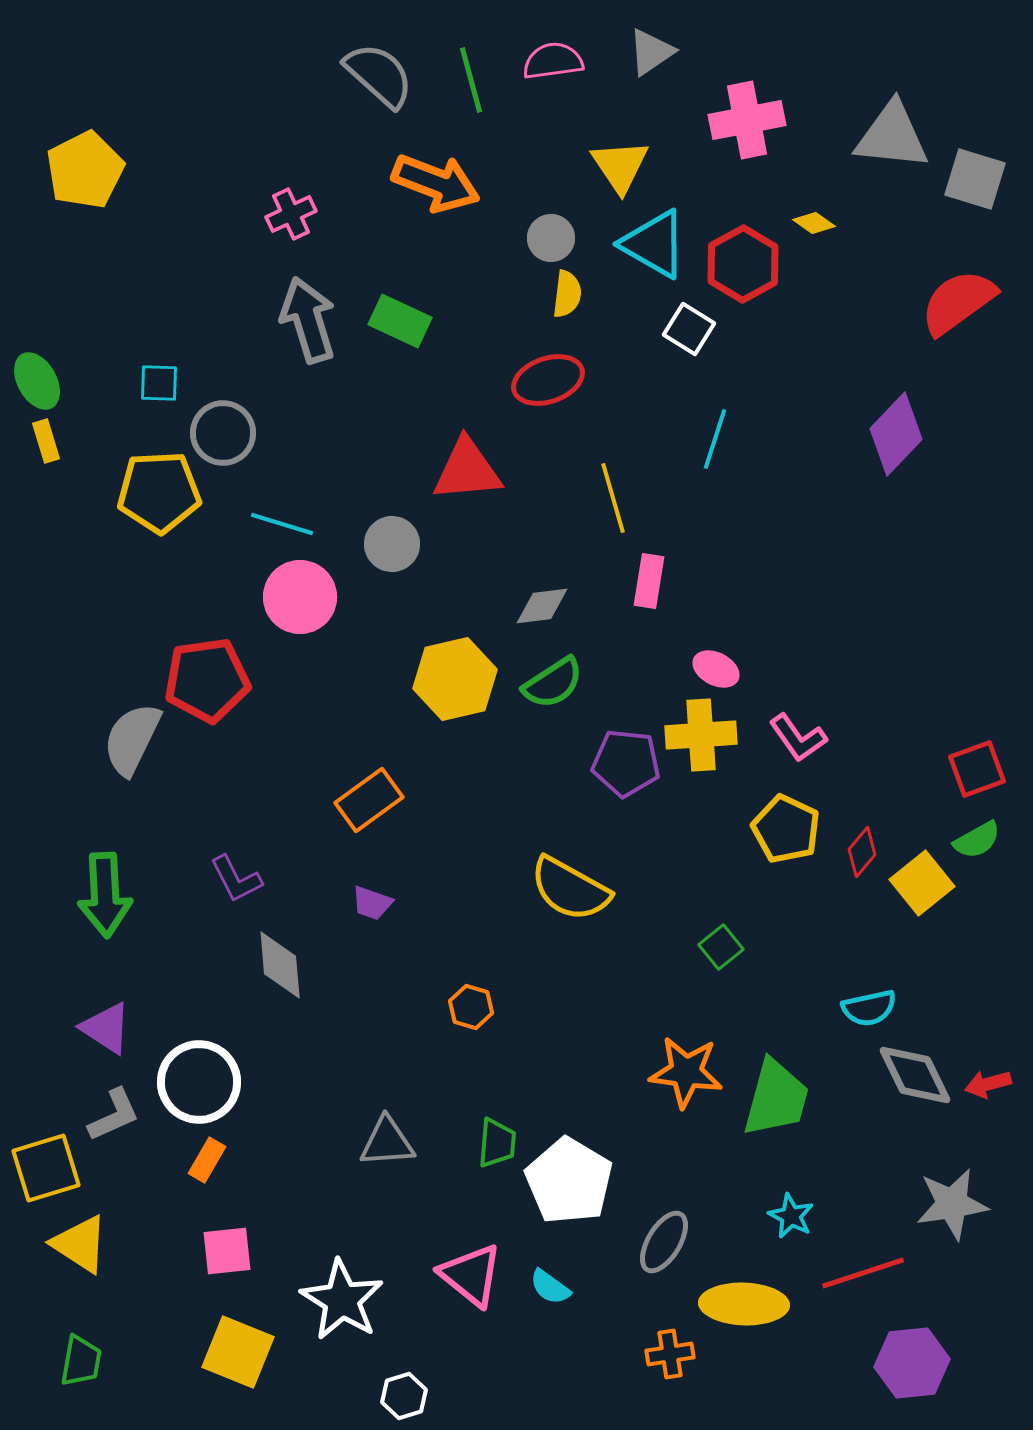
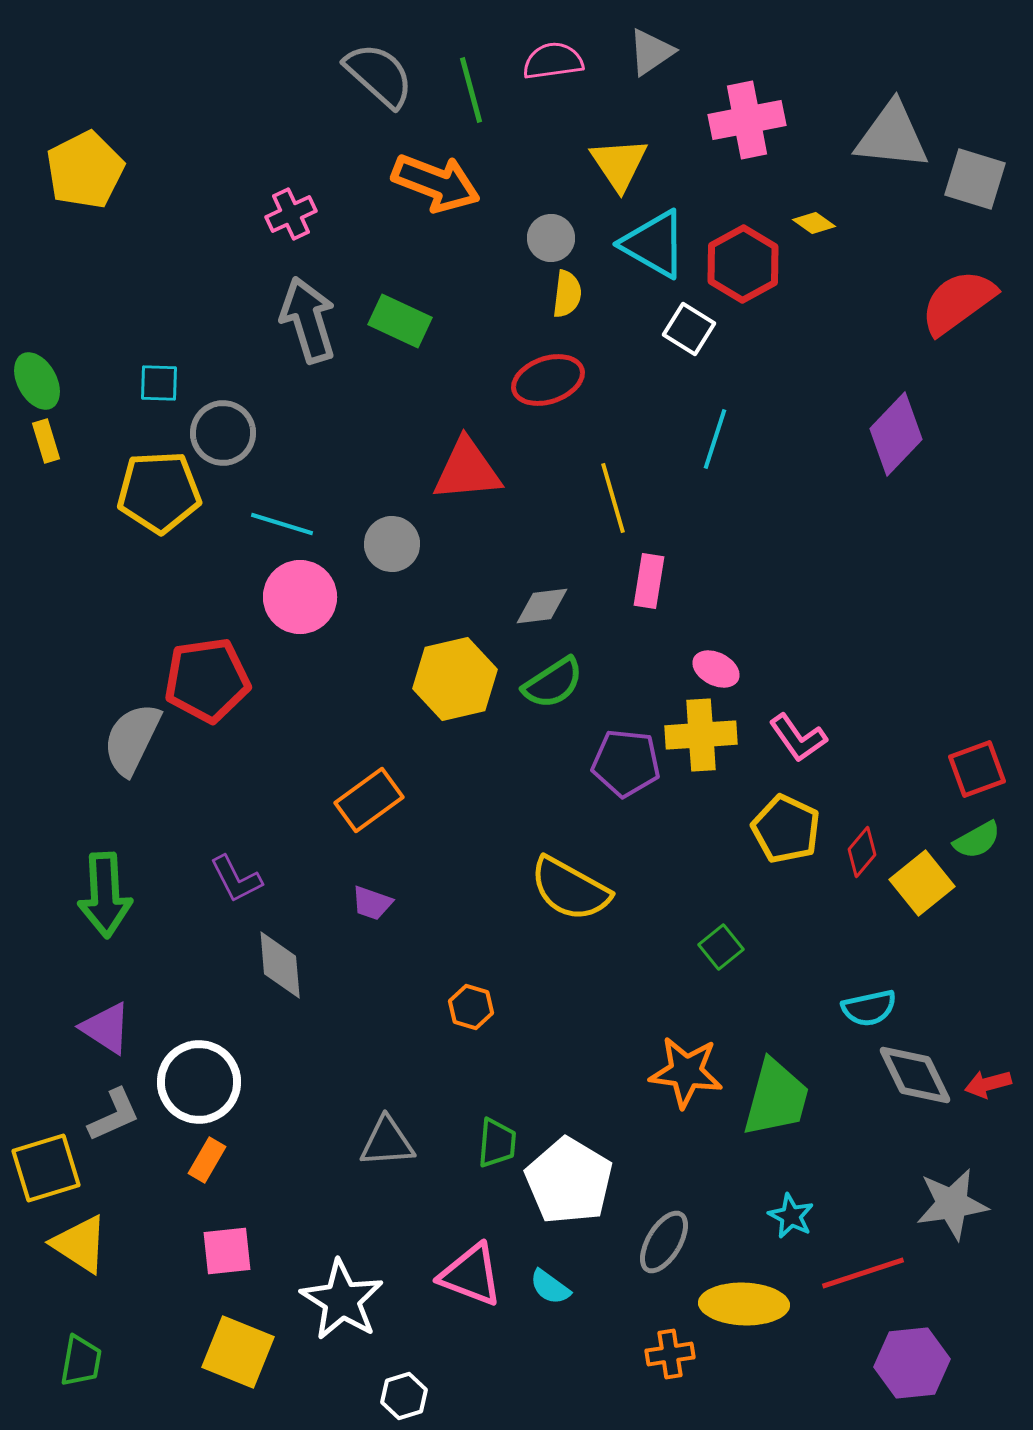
green line at (471, 80): moved 10 px down
yellow triangle at (620, 166): moved 1 px left, 2 px up
pink triangle at (471, 1275): rotated 18 degrees counterclockwise
